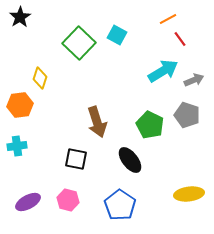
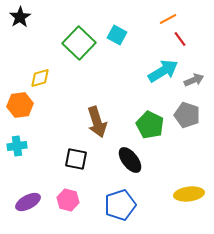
yellow diamond: rotated 55 degrees clockwise
blue pentagon: rotated 20 degrees clockwise
